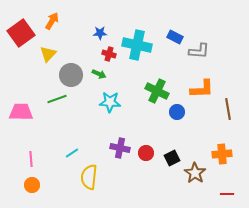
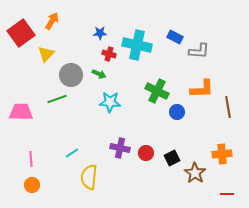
yellow triangle: moved 2 px left
brown line: moved 2 px up
